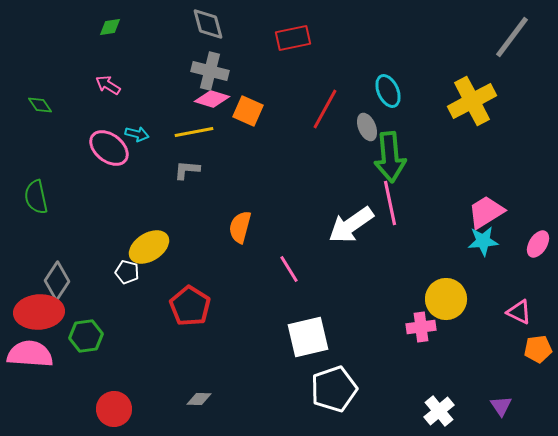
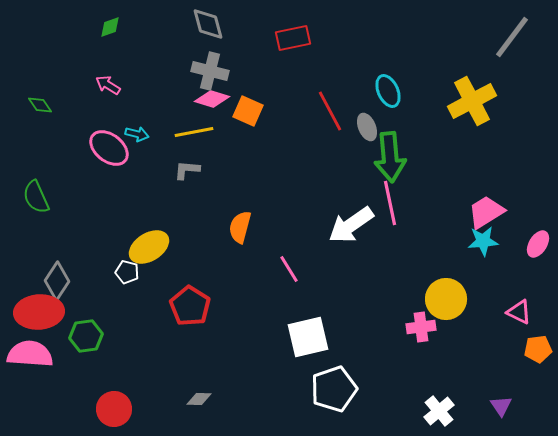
green diamond at (110, 27): rotated 10 degrees counterclockwise
red line at (325, 109): moved 5 px right, 2 px down; rotated 57 degrees counterclockwise
green semicircle at (36, 197): rotated 12 degrees counterclockwise
